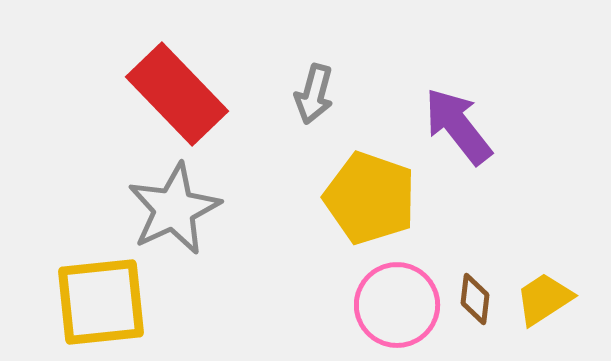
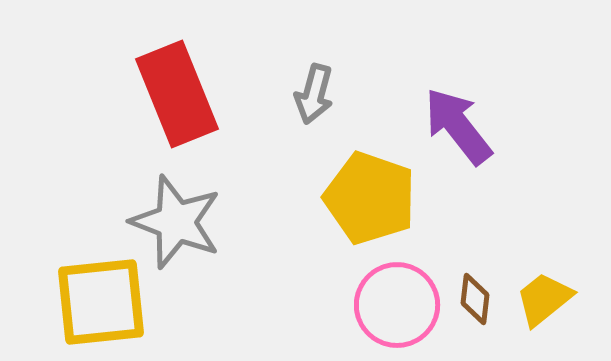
red rectangle: rotated 22 degrees clockwise
gray star: moved 2 px right, 13 px down; rotated 26 degrees counterclockwise
yellow trapezoid: rotated 6 degrees counterclockwise
